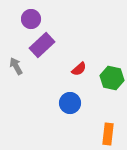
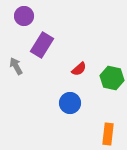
purple circle: moved 7 px left, 3 px up
purple rectangle: rotated 15 degrees counterclockwise
